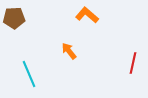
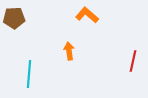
orange arrow: rotated 30 degrees clockwise
red line: moved 2 px up
cyan line: rotated 28 degrees clockwise
